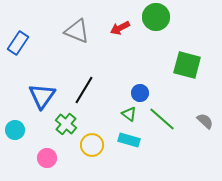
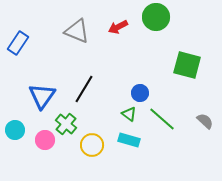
red arrow: moved 2 px left, 1 px up
black line: moved 1 px up
pink circle: moved 2 px left, 18 px up
